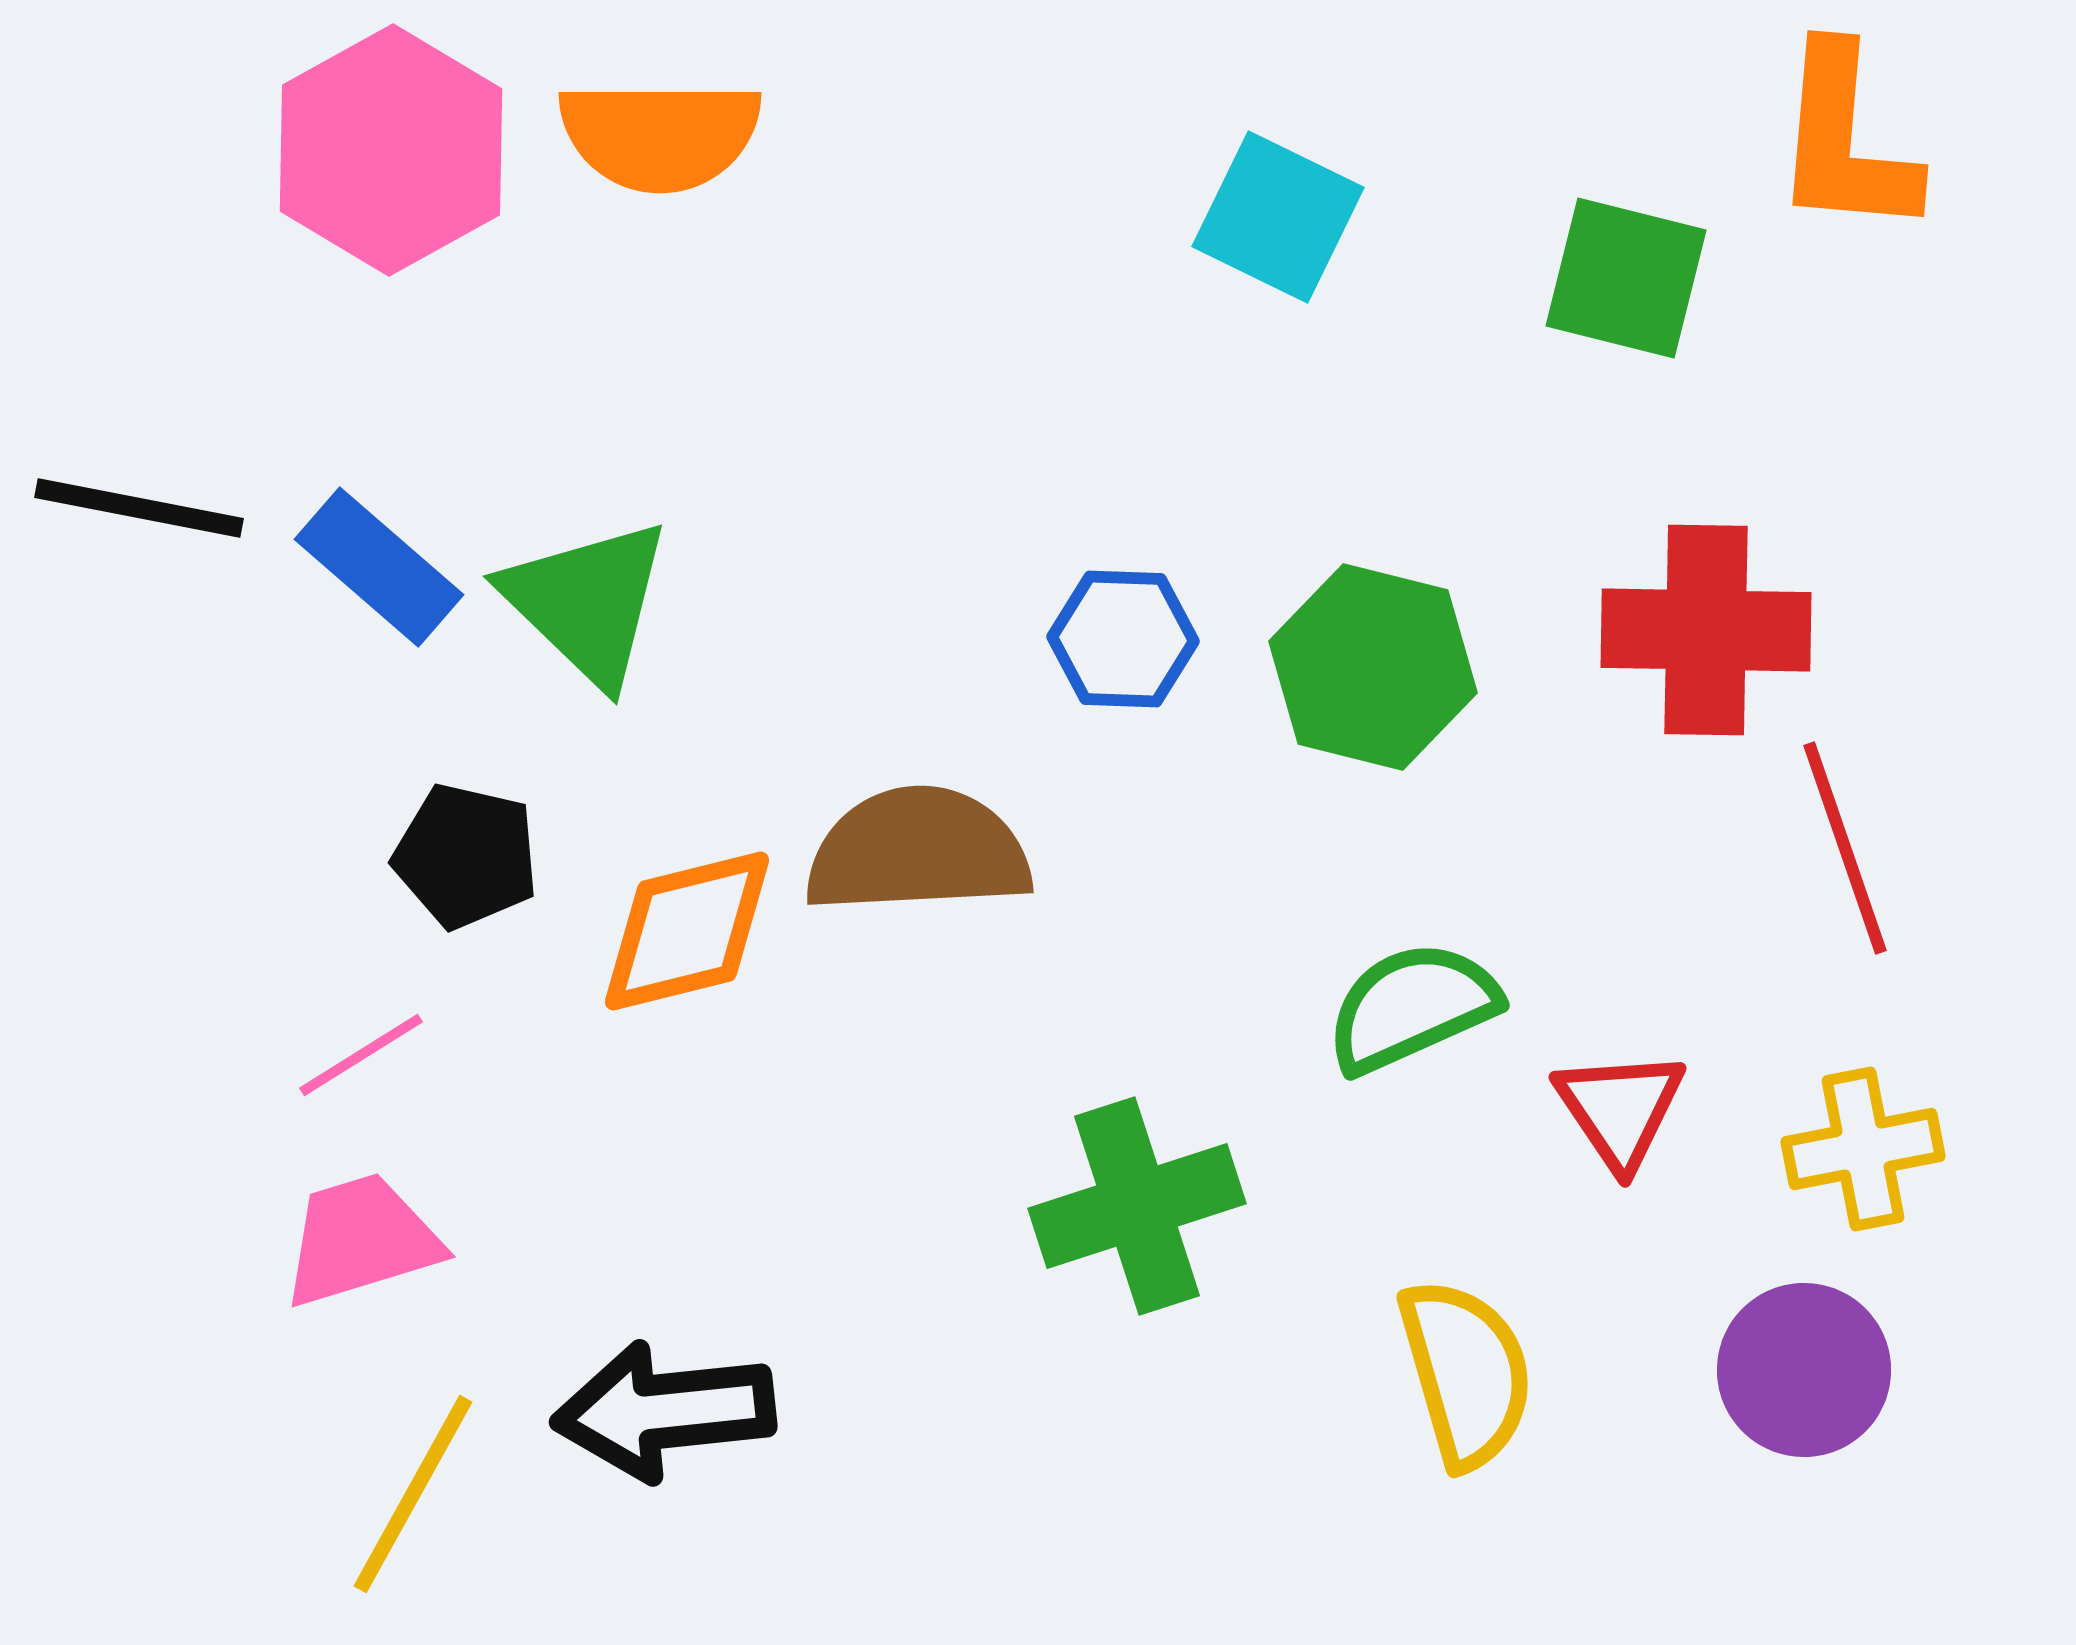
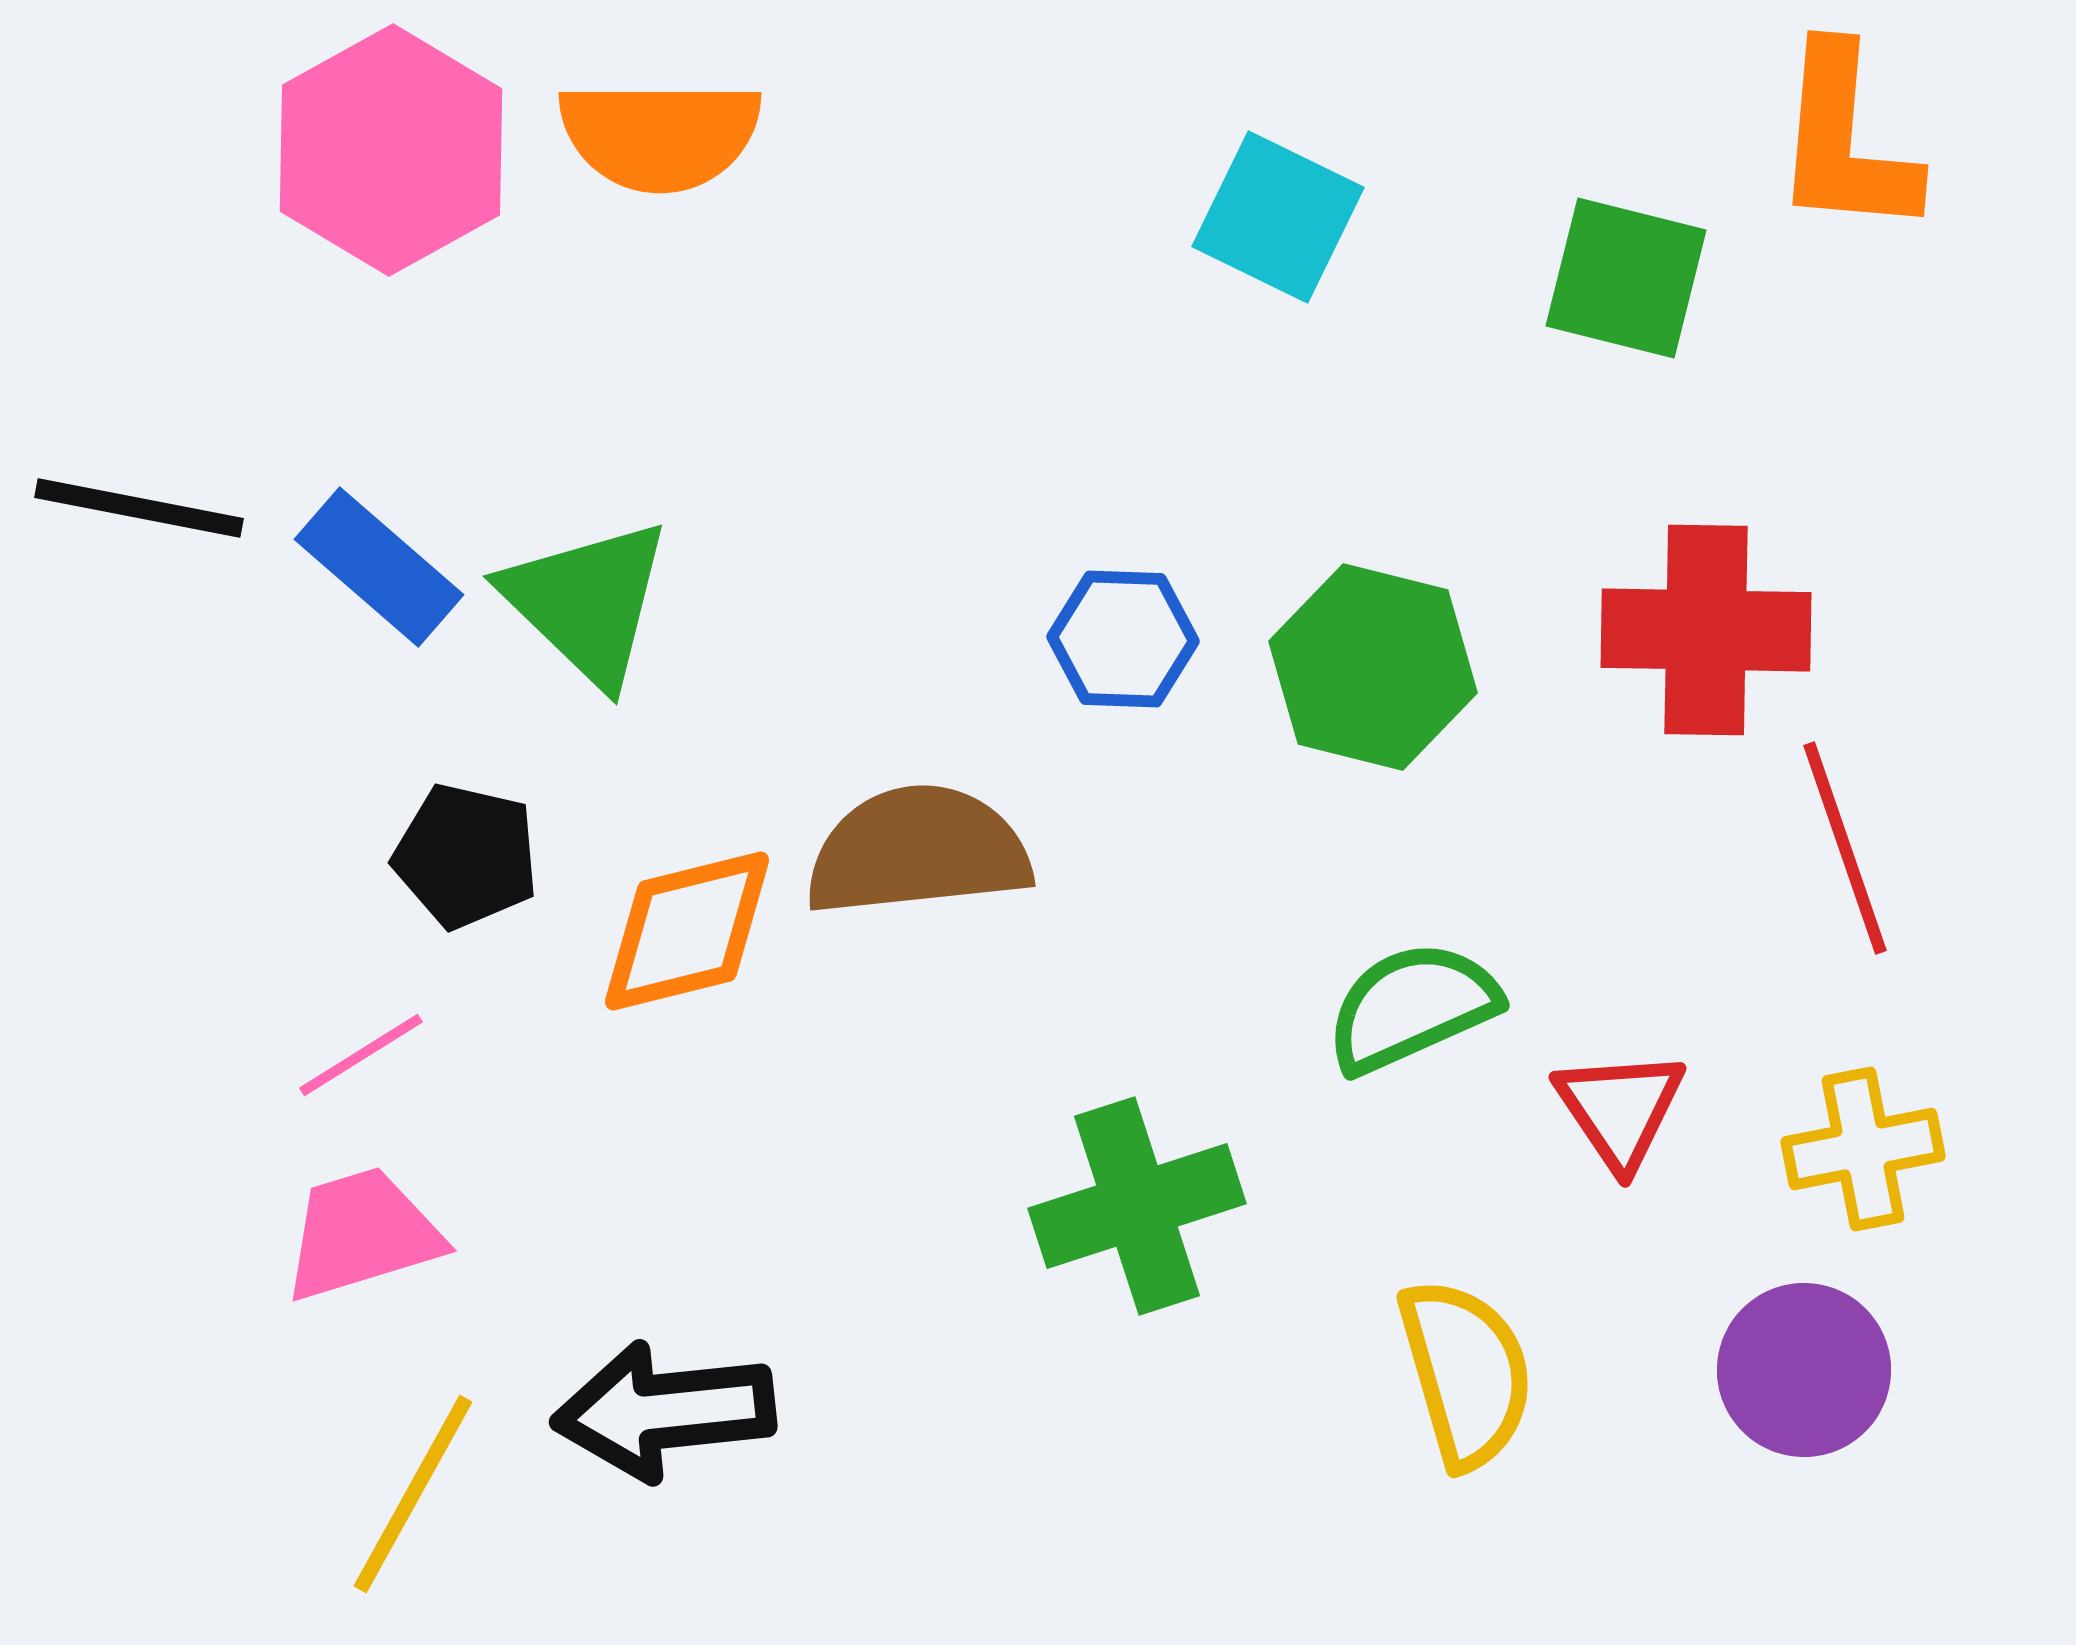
brown semicircle: rotated 3 degrees counterclockwise
pink trapezoid: moved 1 px right, 6 px up
